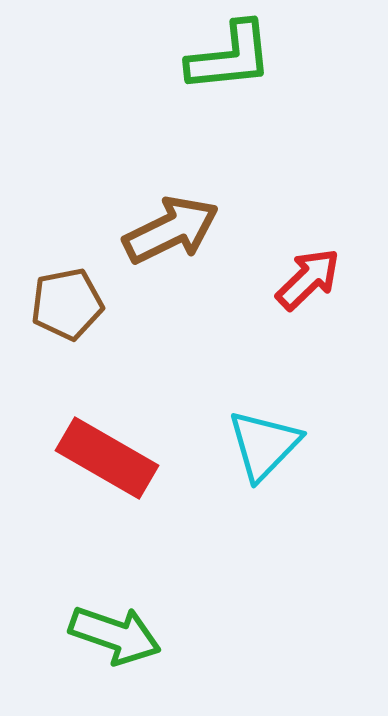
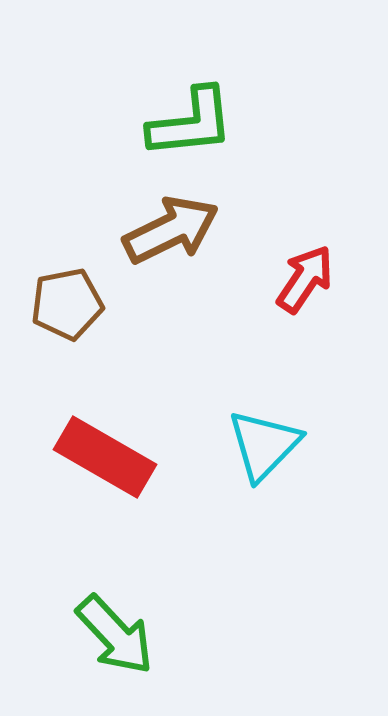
green L-shape: moved 39 px left, 66 px down
red arrow: moved 3 px left; rotated 12 degrees counterclockwise
red rectangle: moved 2 px left, 1 px up
green arrow: rotated 28 degrees clockwise
